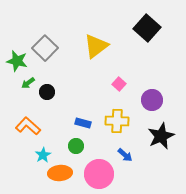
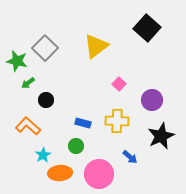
black circle: moved 1 px left, 8 px down
blue arrow: moved 5 px right, 2 px down
